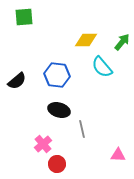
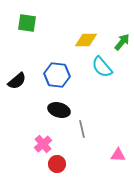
green square: moved 3 px right, 6 px down; rotated 12 degrees clockwise
